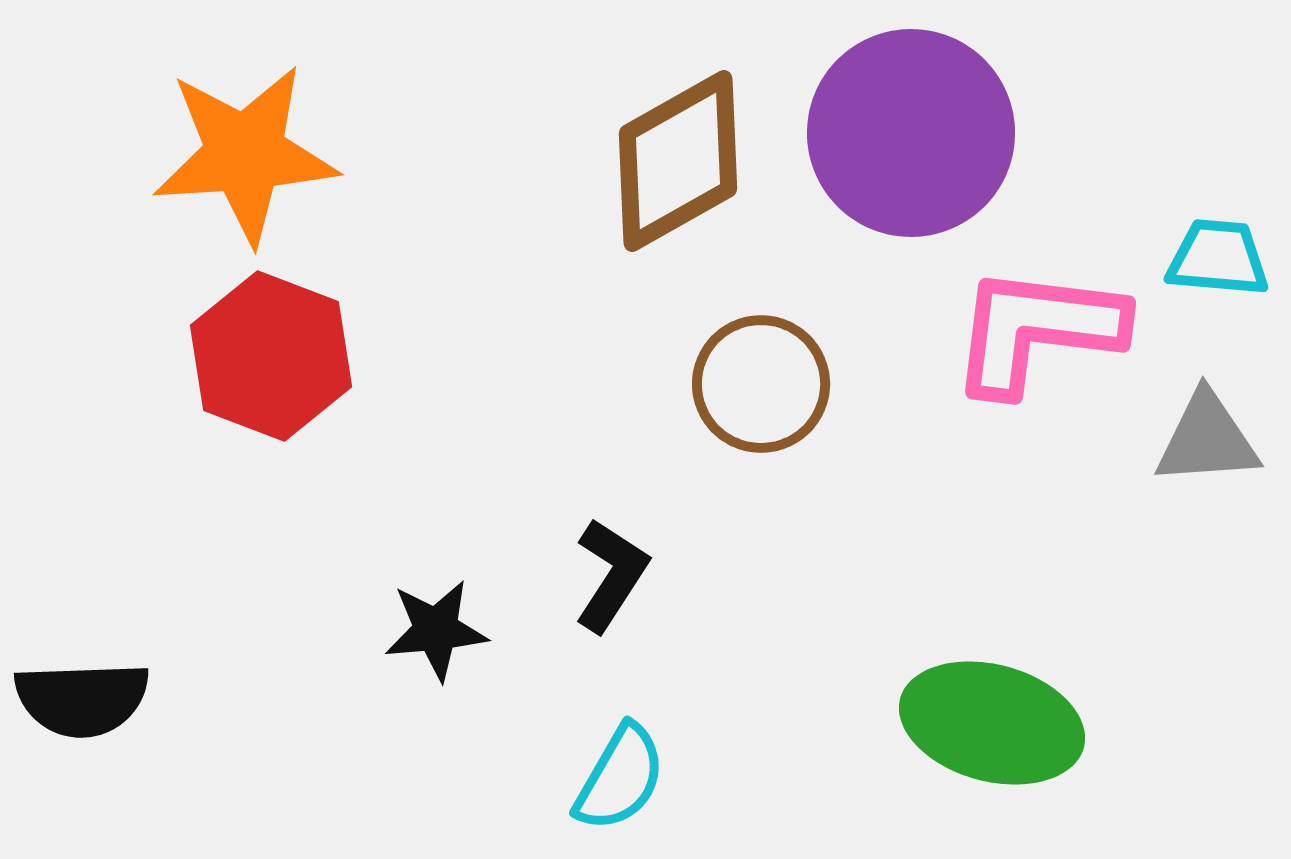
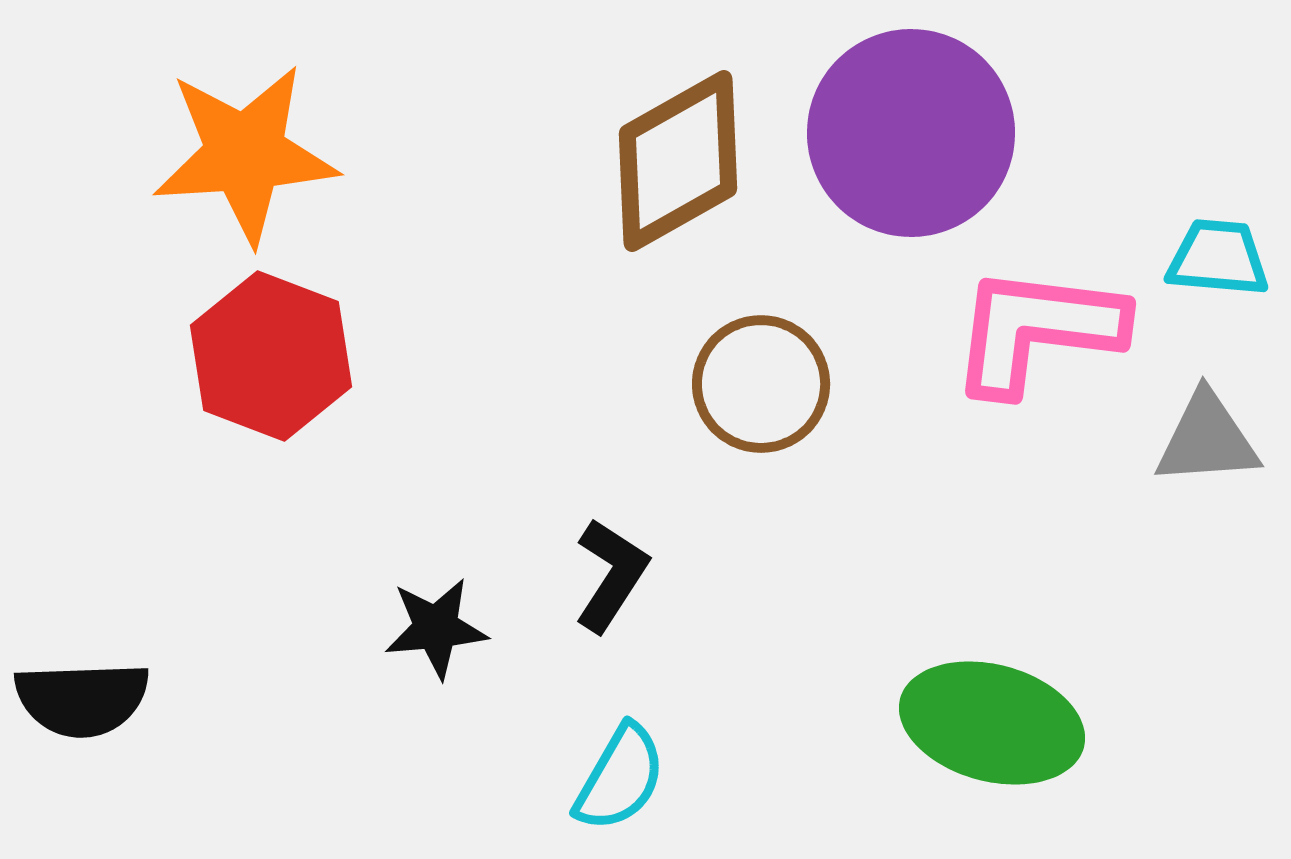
black star: moved 2 px up
